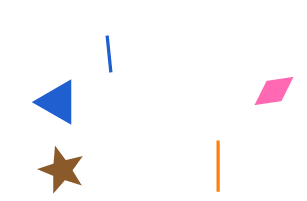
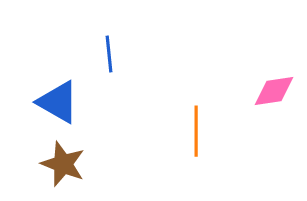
orange line: moved 22 px left, 35 px up
brown star: moved 1 px right, 6 px up
